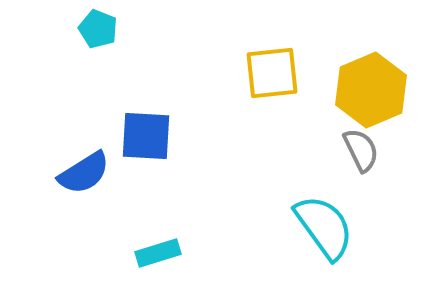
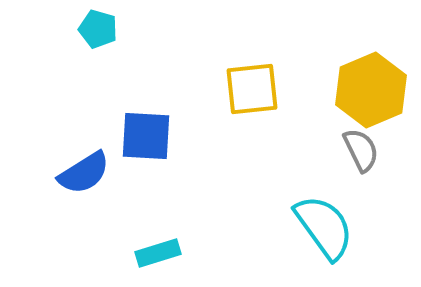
cyan pentagon: rotated 6 degrees counterclockwise
yellow square: moved 20 px left, 16 px down
